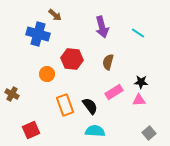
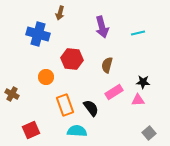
brown arrow: moved 5 px right, 2 px up; rotated 64 degrees clockwise
cyan line: rotated 48 degrees counterclockwise
brown semicircle: moved 1 px left, 3 px down
orange circle: moved 1 px left, 3 px down
black star: moved 2 px right
pink triangle: moved 1 px left
black semicircle: moved 1 px right, 2 px down
cyan semicircle: moved 18 px left
